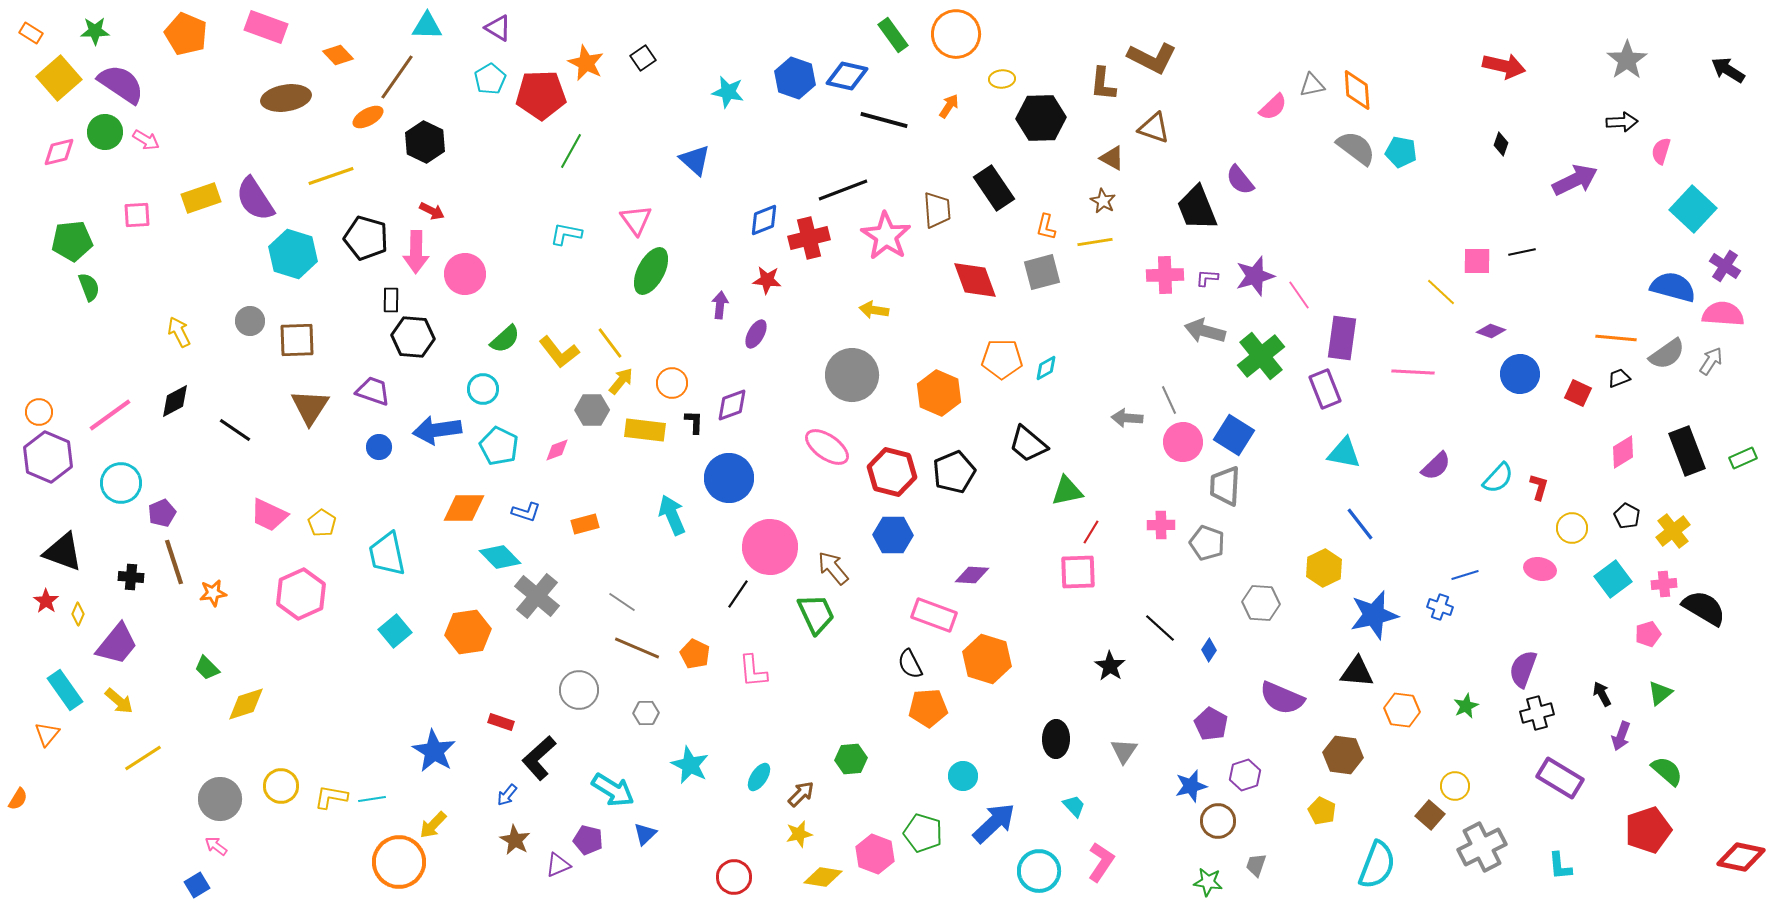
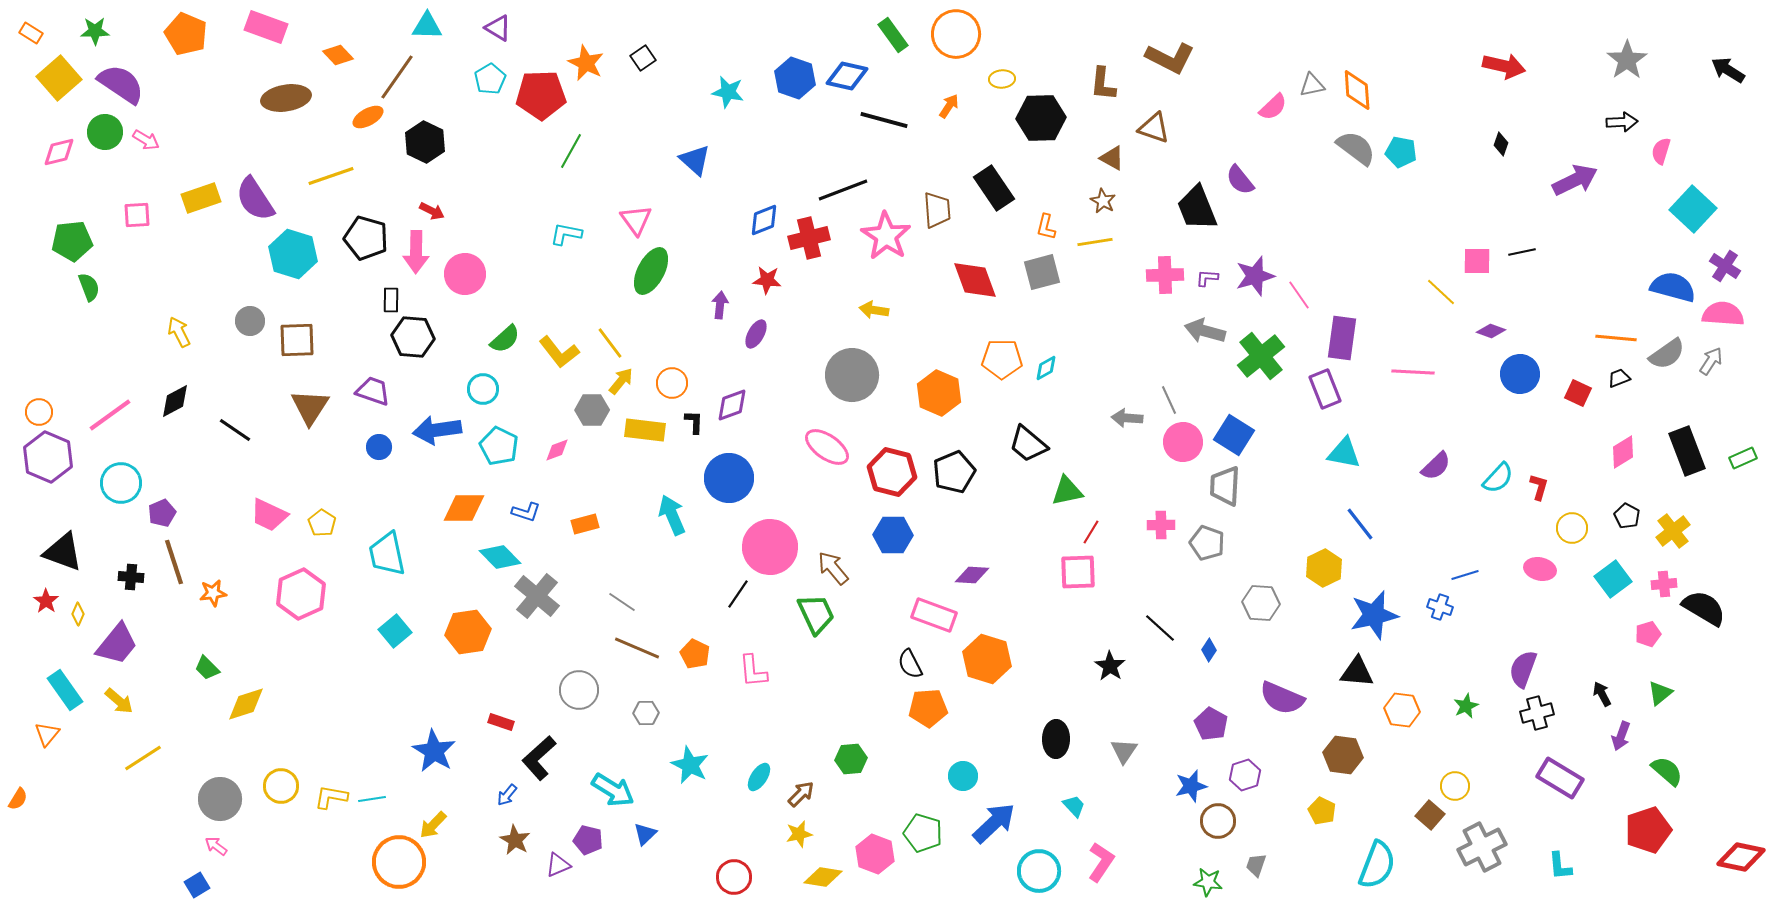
brown L-shape at (1152, 58): moved 18 px right
